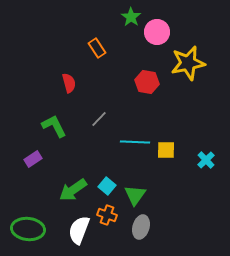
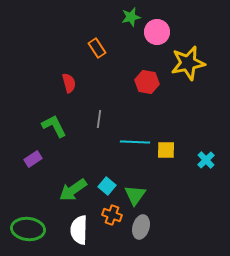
green star: rotated 24 degrees clockwise
gray line: rotated 36 degrees counterclockwise
orange cross: moved 5 px right
white semicircle: rotated 20 degrees counterclockwise
